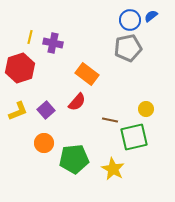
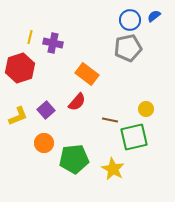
blue semicircle: moved 3 px right
yellow L-shape: moved 5 px down
